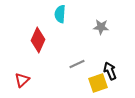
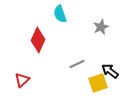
cyan semicircle: rotated 24 degrees counterclockwise
gray star: rotated 28 degrees counterclockwise
black arrow: rotated 30 degrees counterclockwise
